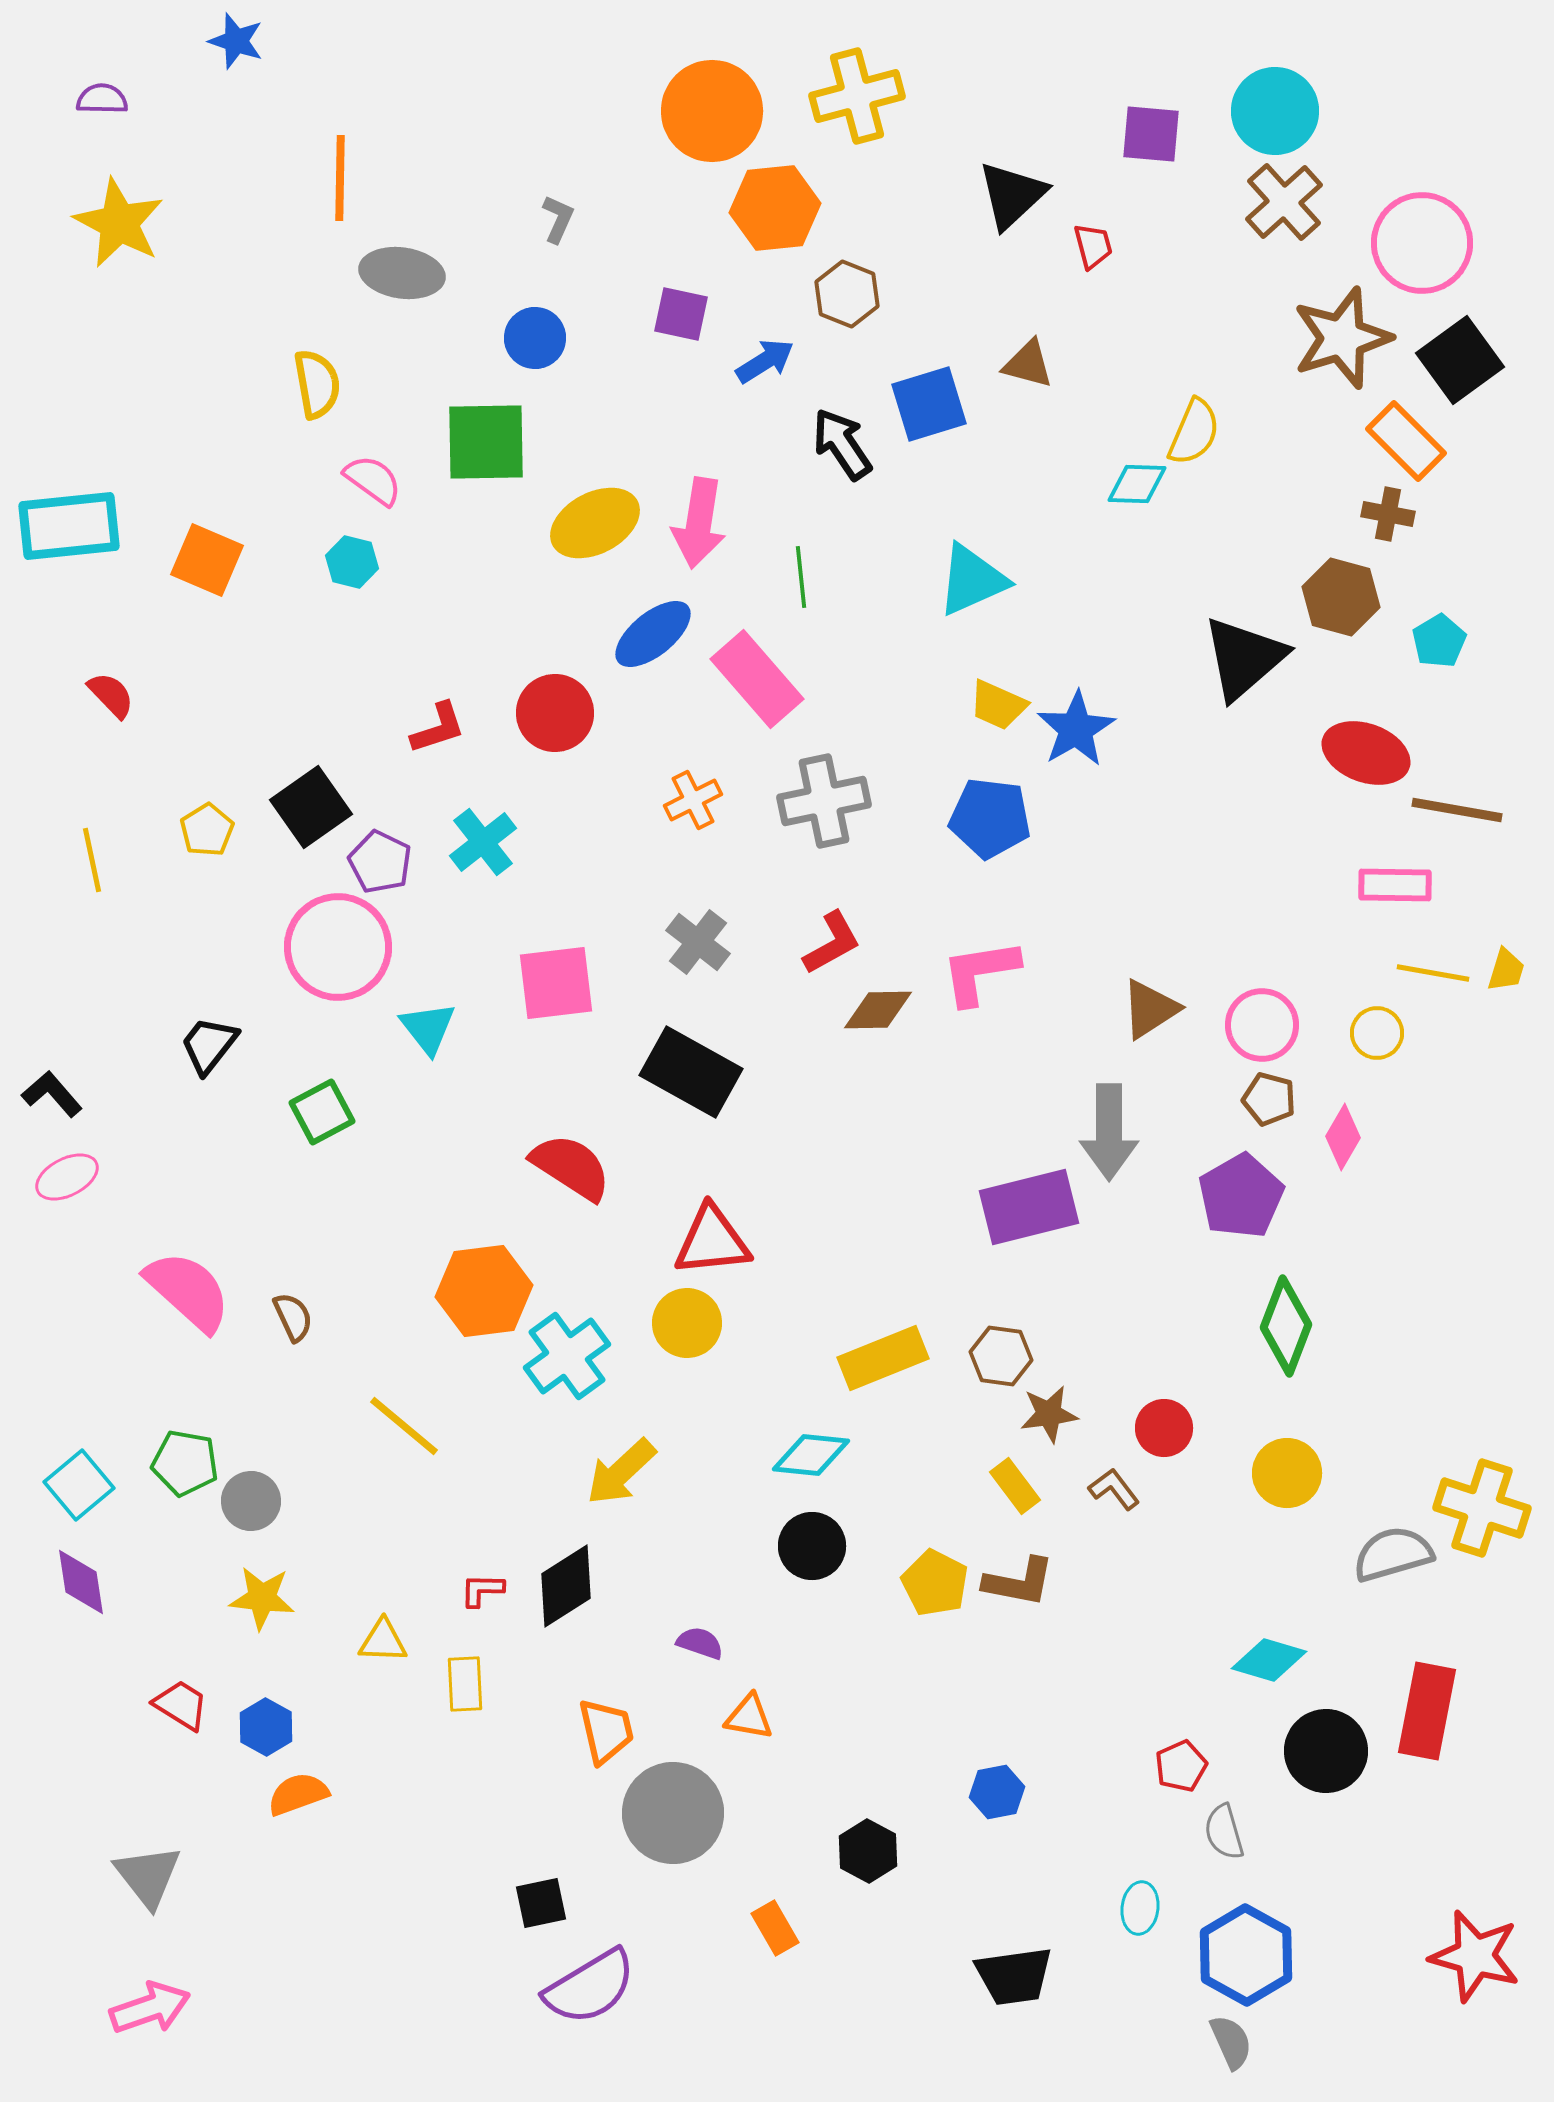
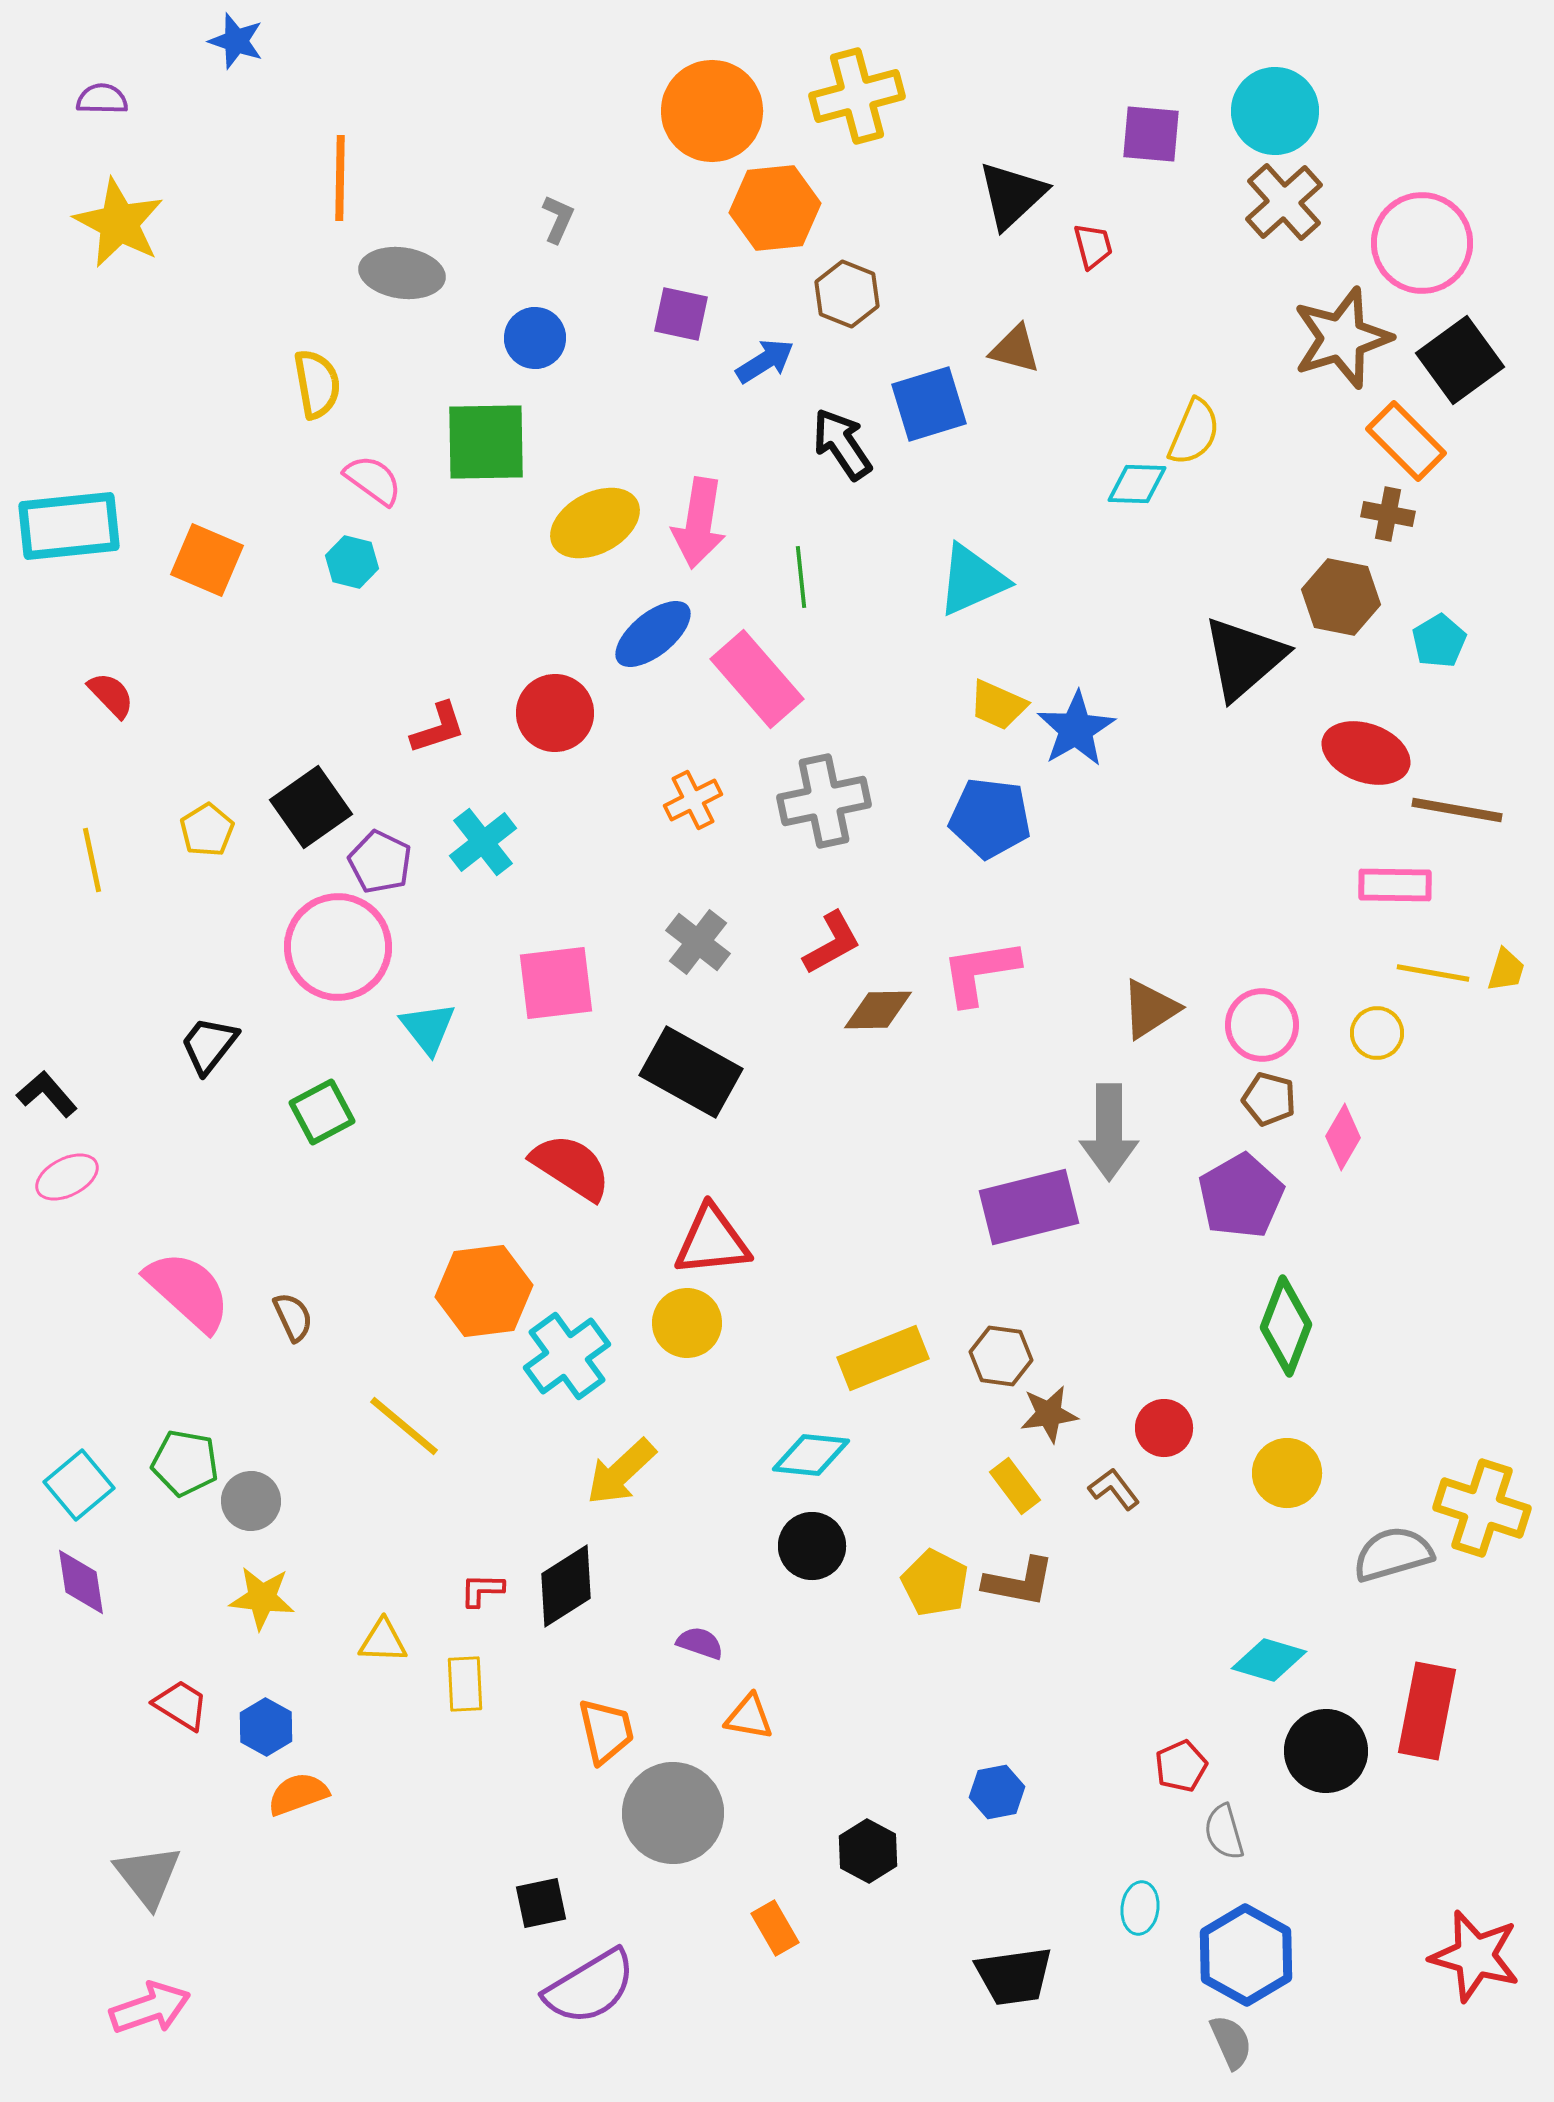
brown triangle at (1028, 364): moved 13 px left, 15 px up
brown hexagon at (1341, 597): rotated 4 degrees counterclockwise
black L-shape at (52, 1094): moved 5 px left
